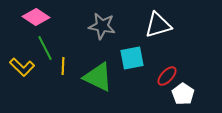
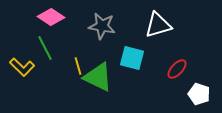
pink diamond: moved 15 px right
cyan square: rotated 25 degrees clockwise
yellow line: moved 15 px right; rotated 18 degrees counterclockwise
red ellipse: moved 10 px right, 7 px up
white pentagon: moved 16 px right; rotated 15 degrees counterclockwise
